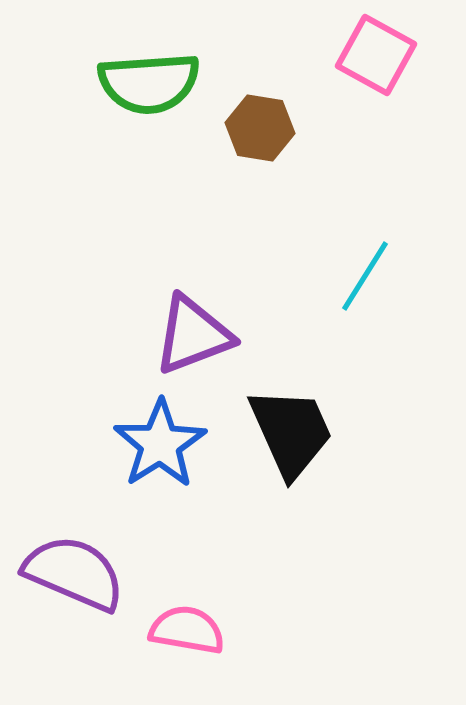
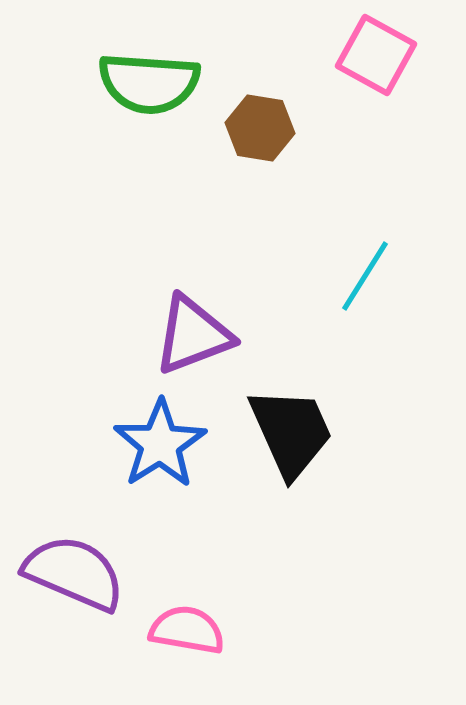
green semicircle: rotated 8 degrees clockwise
